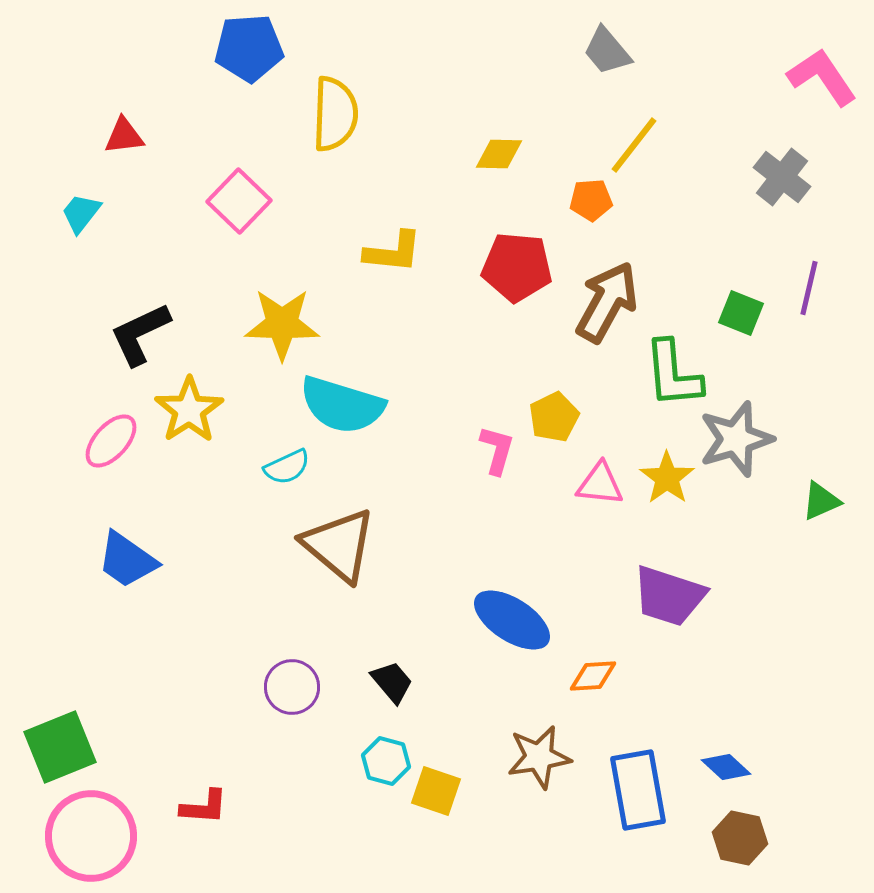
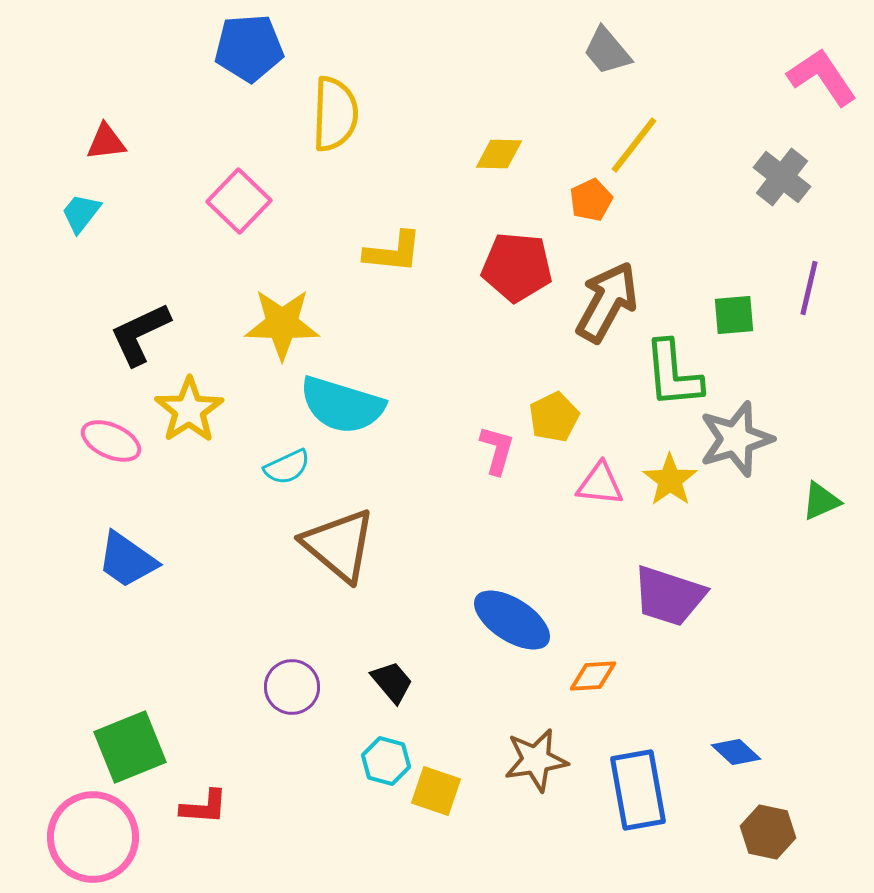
red triangle at (124, 136): moved 18 px left, 6 px down
orange pentagon at (591, 200): rotated 21 degrees counterclockwise
green square at (741, 313): moved 7 px left, 2 px down; rotated 27 degrees counterclockwise
pink ellipse at (111, 441): rotated 72 degrees clockwise
yellow star at (667, 478): moved 3 px right, 2 px down
green square at (60, 747): moved 70 px right
brown star at (539, 757): moved 3 px left, 3 px down
blue diamond at (726, 767): moved 10 px right, 15 px up
pink circle at (91, 836): moved 2 px right, 1 px down
brown hexagon at (740, 838): moved 28 px right, 6 px up
